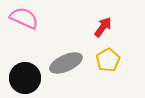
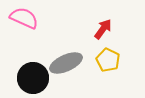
red arrow: moved 2 px down
yellow pentagon: rotated 15 degrees counterclockwise
black circle: moved 8 px right
